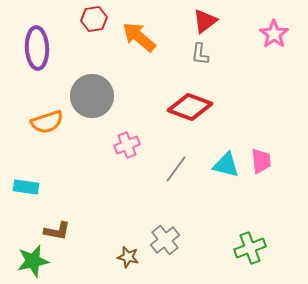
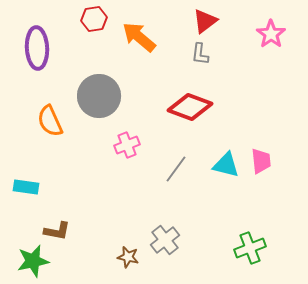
pink star: moved 3 px left
gray circle: moved 7 px right
orange semicircle: moved 3 px right, 1 px up; rotated 84 degrees clockwise
